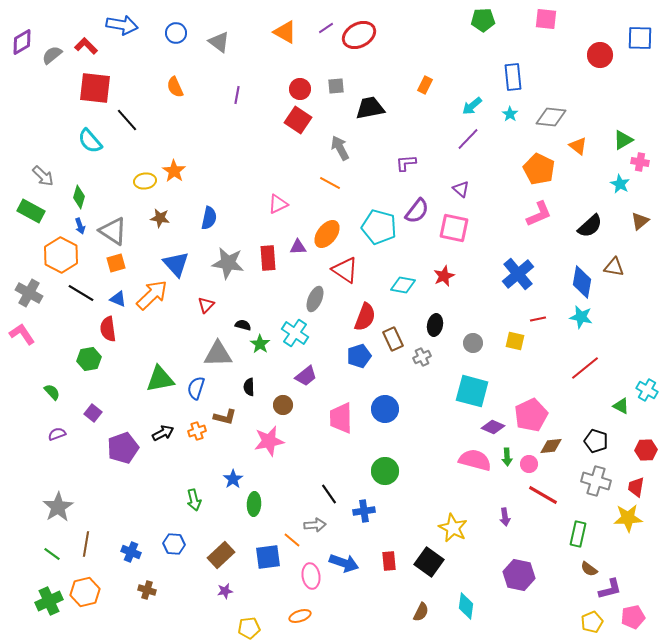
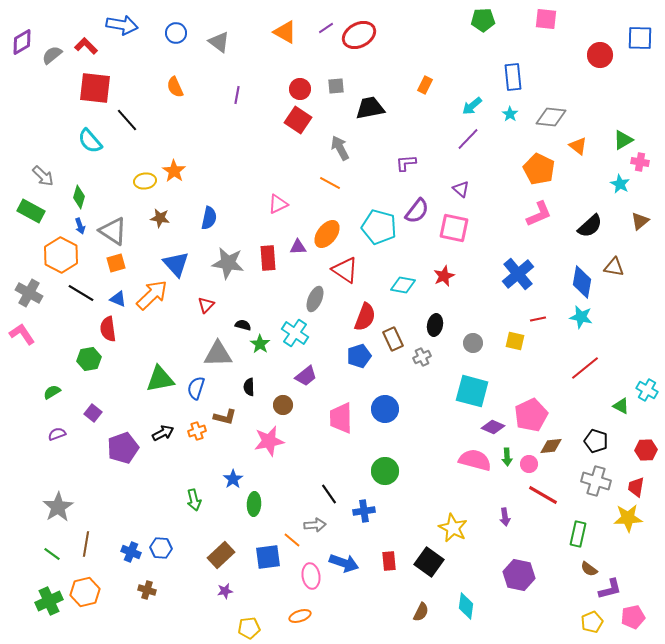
green semicircle at (52, 392): rotated 78 degrees counterclockwise
blue hexagon at (174, 544): moved 13 px left, 4 px down
